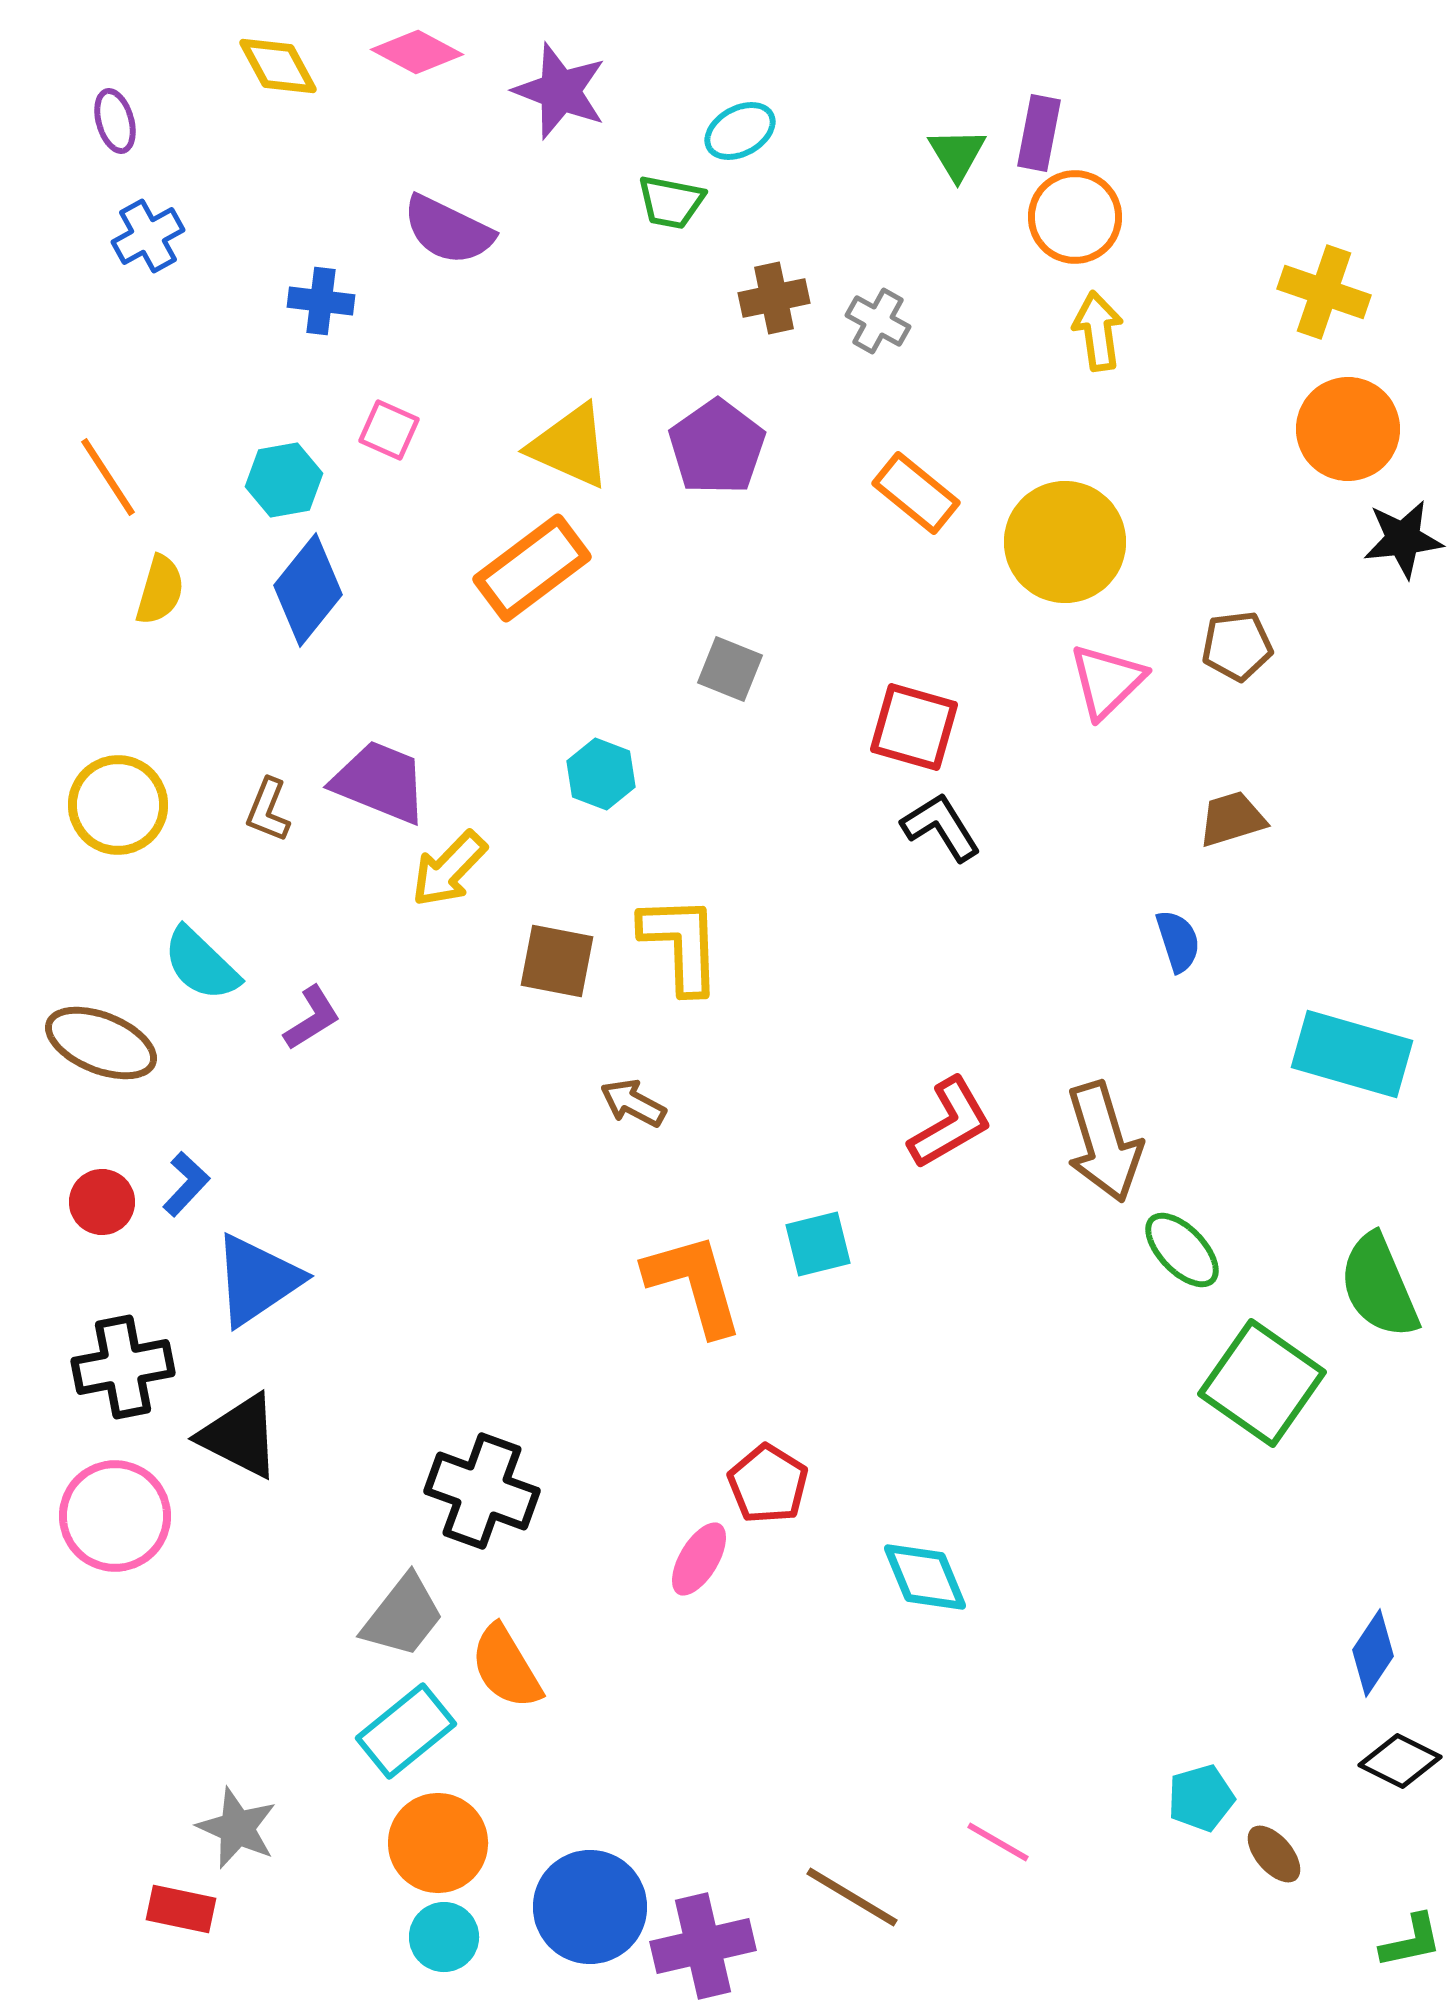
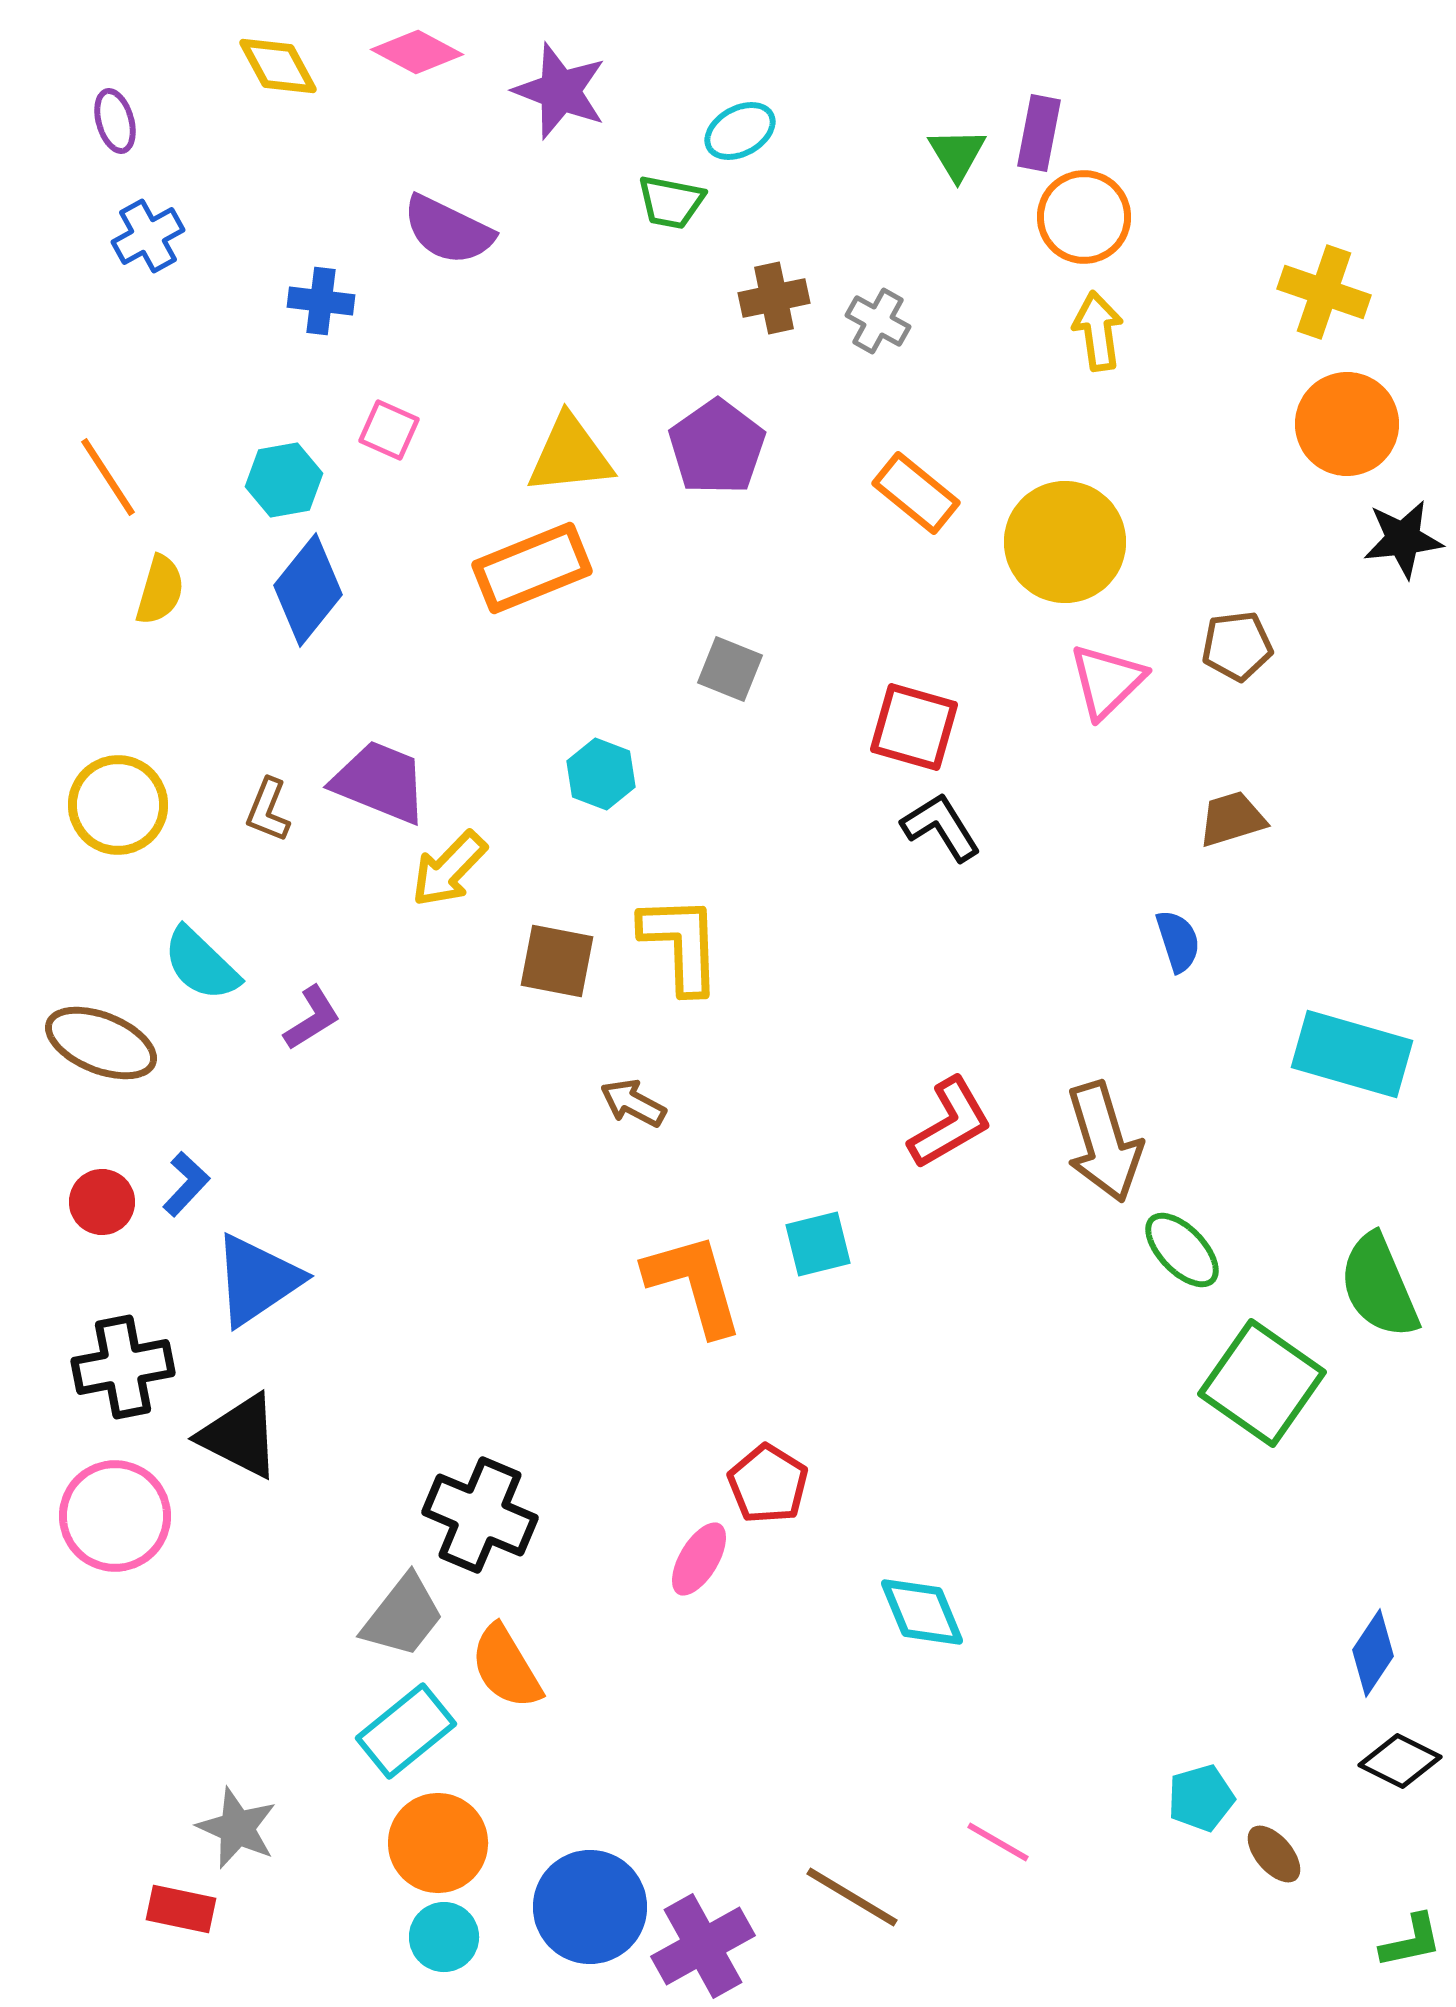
orange circle at (1075, 217): moved 9 px right
orange circle at (1348, 429): moved 1 px left, 5 px up
yellow triangle at (570, 446): moved 9 px down; rotated 30 degrees counterclockwise
orange rectangle at (532, 568): rotated 15 degrees clockwise
black cross at (482, 1491): moved 2 px left, 24 px down; rotated 3 degrees clockwise
cyan diamond at (925, 1577): moved 3 px left, 35 px down
purple cross at (703, 1946): rotated 16 degrees counterclockwise
